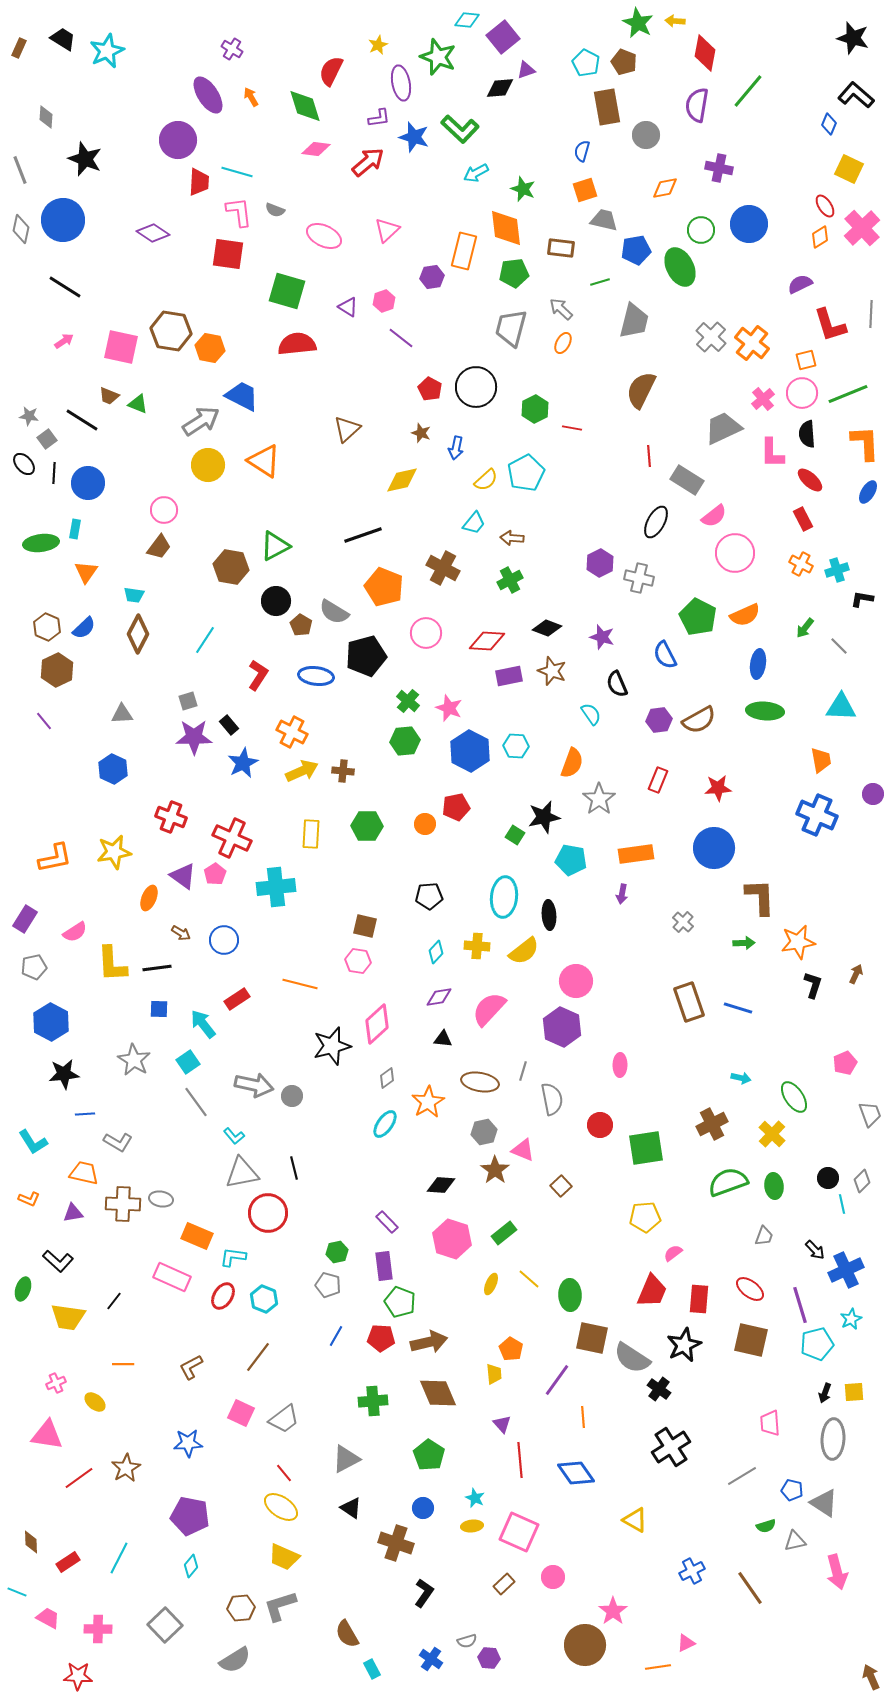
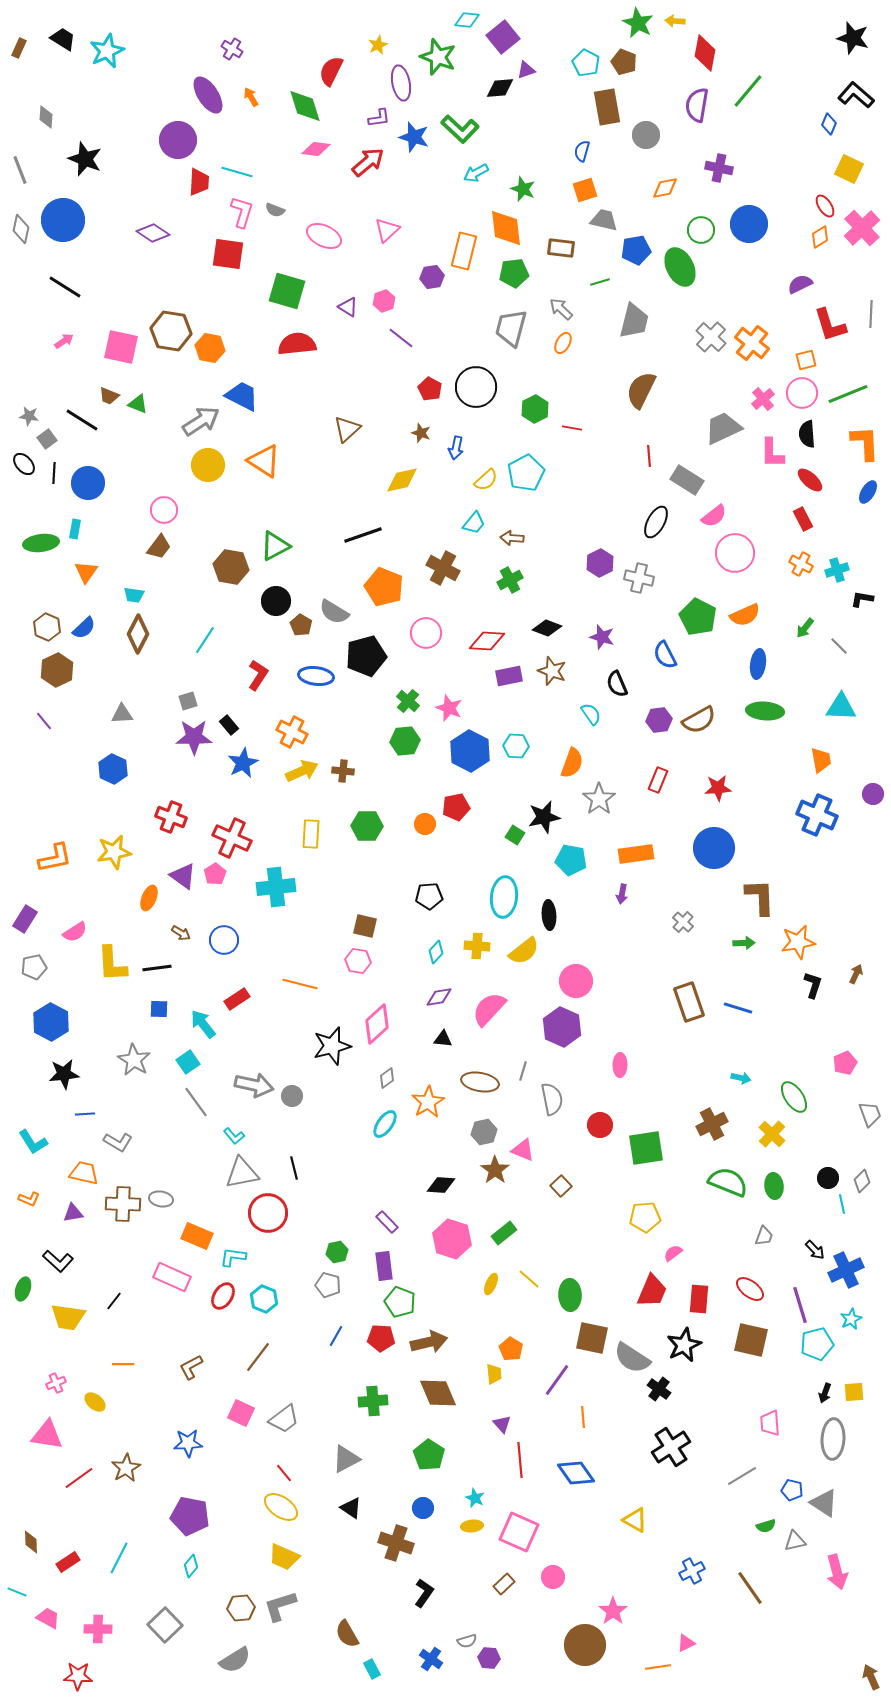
pink L-shape at (239, 212): moved 3 px right; rotated 24 degrees clockwise
green semicircle at (728, 1182): rotated 42 degrees clockwise
